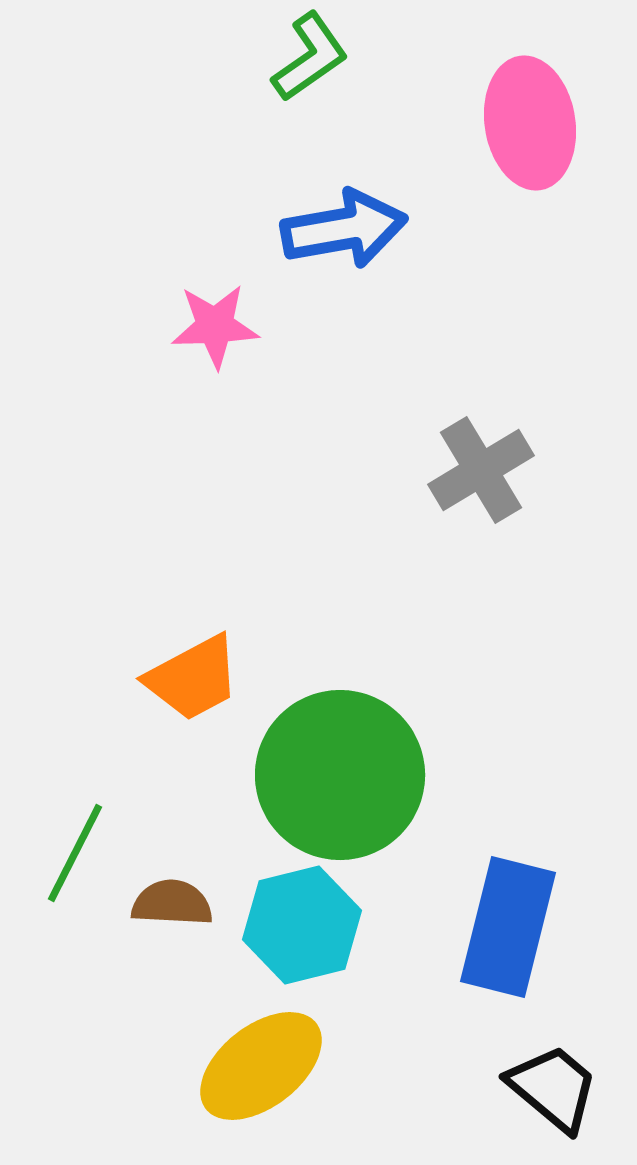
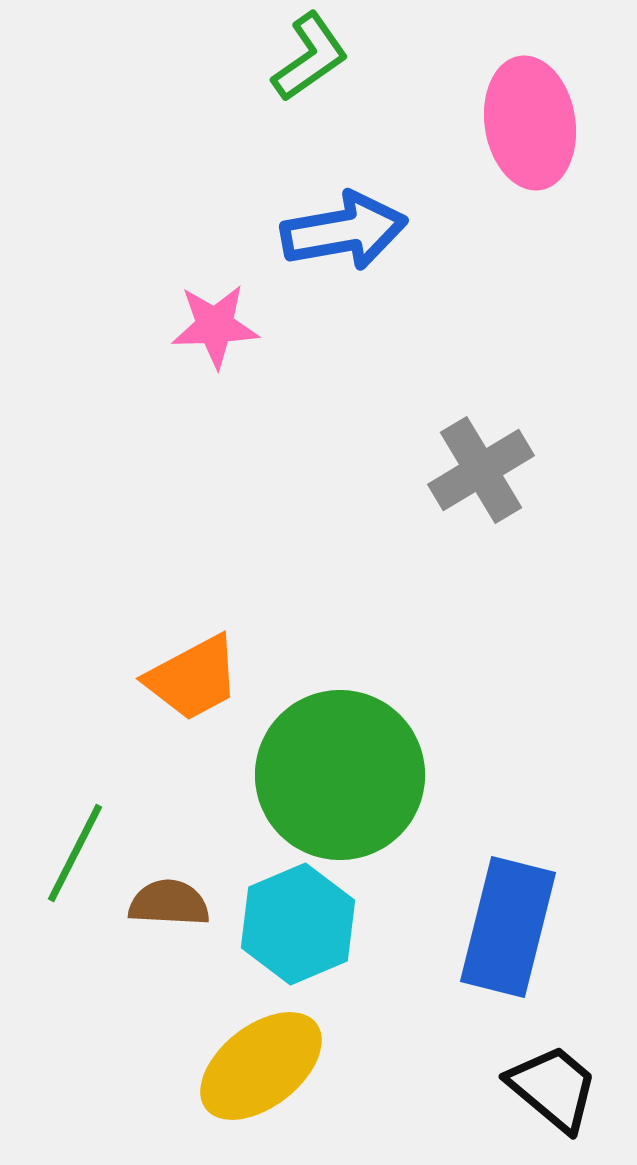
blue arrow: moved 2 px down
brown semicircle: moved 3 px left
cyan hexagon: moved 4 px left, 1 px up; rotated 9 degrees counterclockwise
